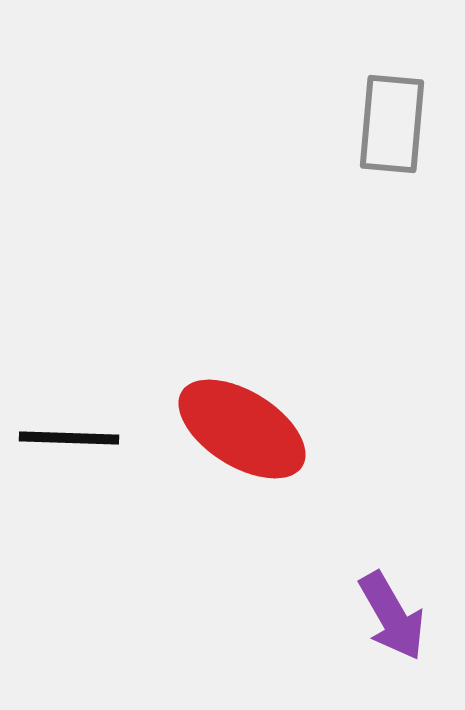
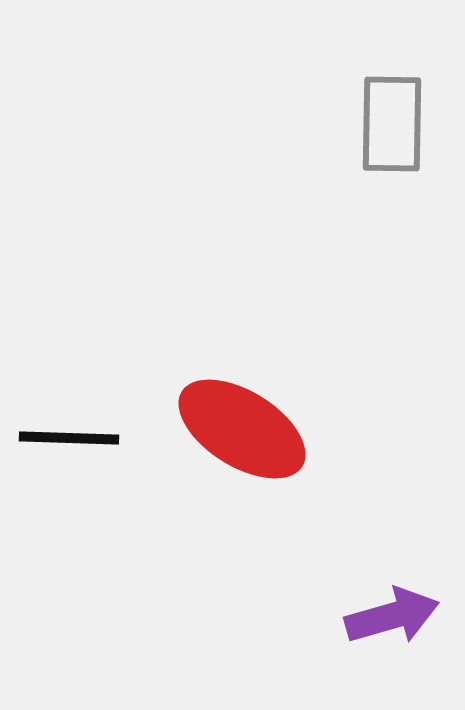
gray rectangle: rotated 4 degrees counterclockwise
purple arrow: rotated 76 degrees counterclockwise
